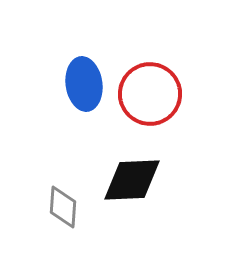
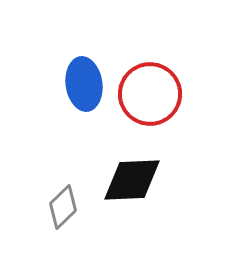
gray diamond: rotated 42 degrees clockwise
